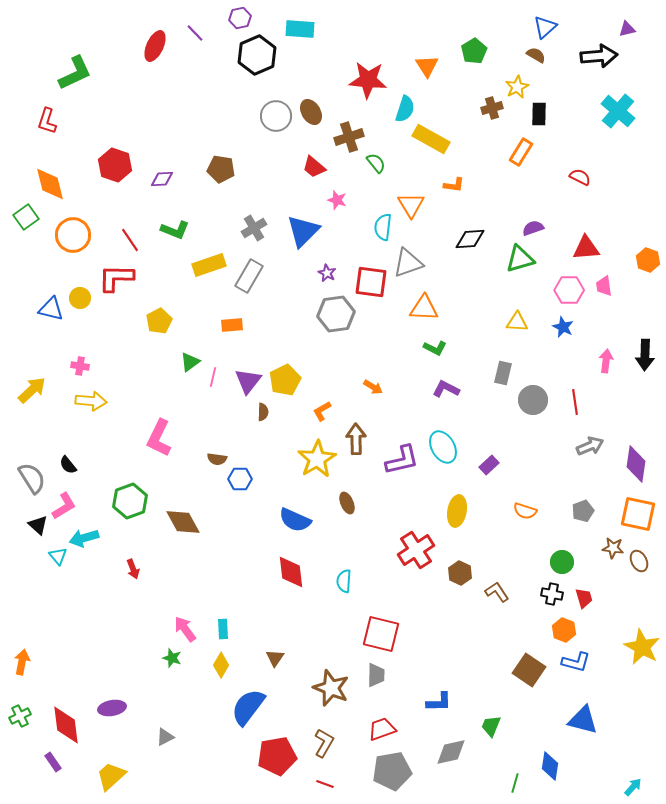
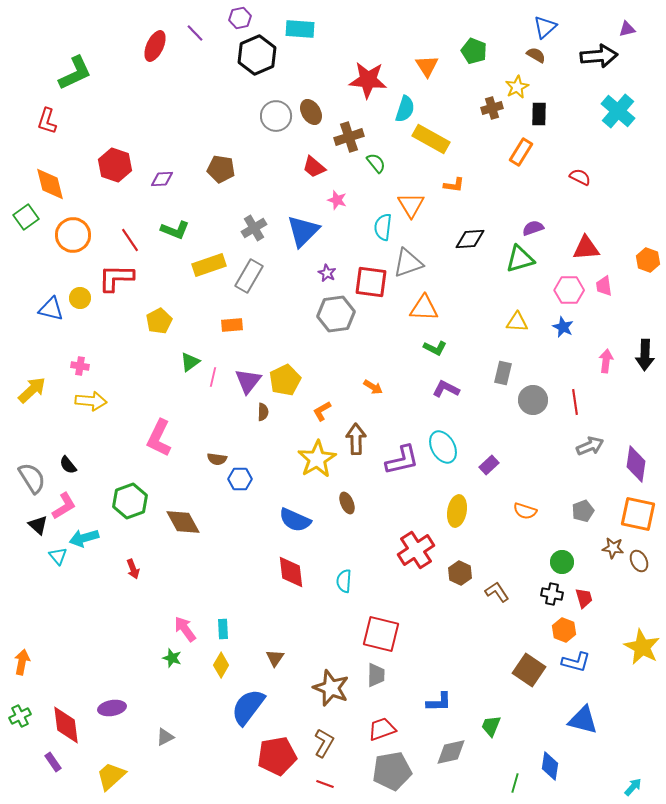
green pentagon at (474, 51): rotated 20 degrees counterclockwise
